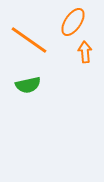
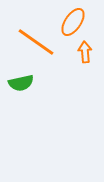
orange line: moved 7 px right, 2 px down
green semicircle: moved 7 px left, 2 px up
